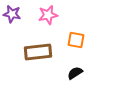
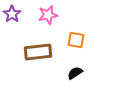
purple star: rotated 24 degrees clockwise
